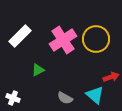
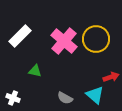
pink cross: moved 1 px right, 1 px down; rotated 16 degrees counterclockwise
green triangle: moved 3 px left, 1 px down; rotated 40 degrees clockwise
